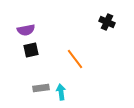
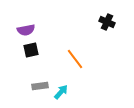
gray rectangle: moved 1 px left, 2 px up
cyan arrow: rotated 49 degrees clockwise
